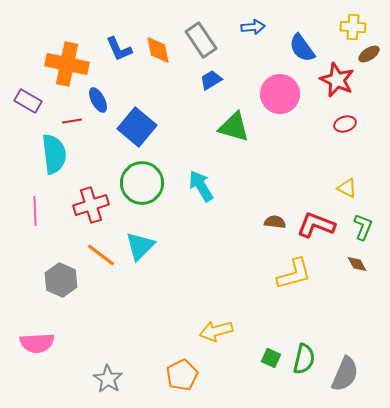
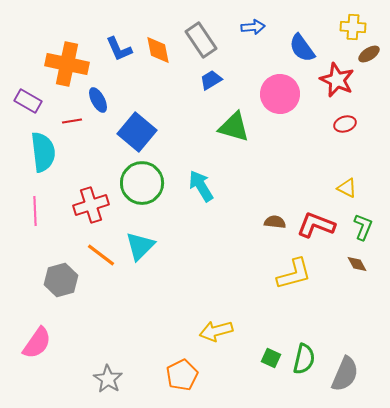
blue square: moved 5 px down
cyan semicircle: moved 11 px left, 2 px up
gray hexagon: rotated 20 degrees clockwise
pink semicircle: rotated 52 degrees counterclockwise
